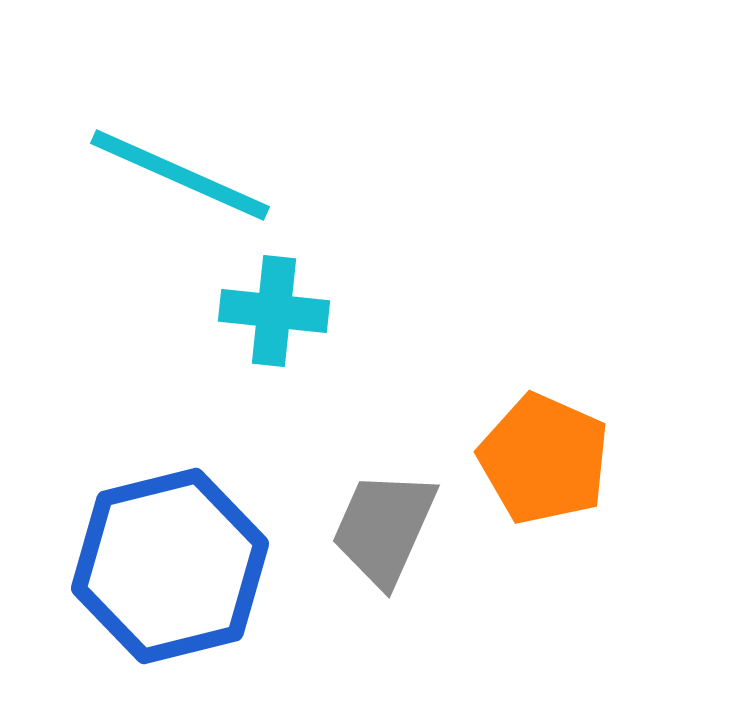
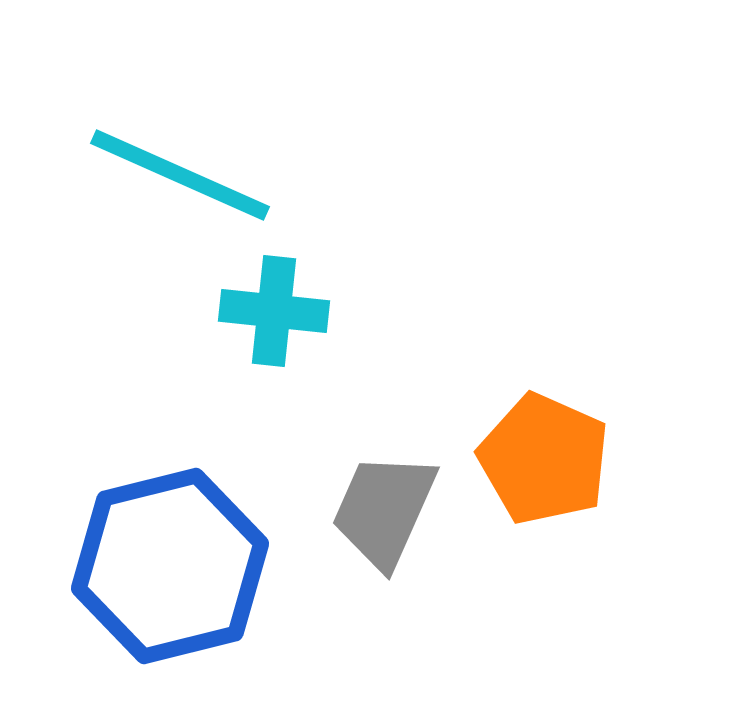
gray trapezoid: moved 18 px up
